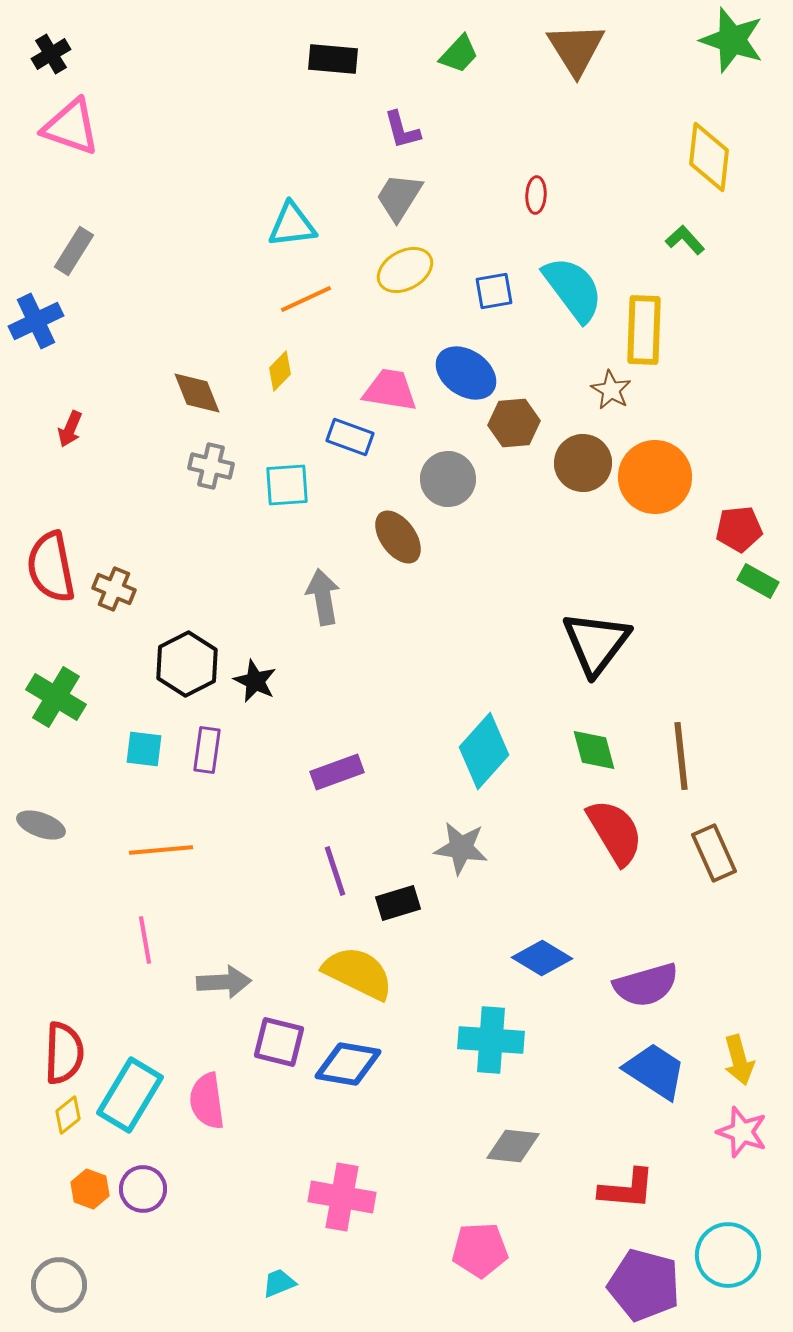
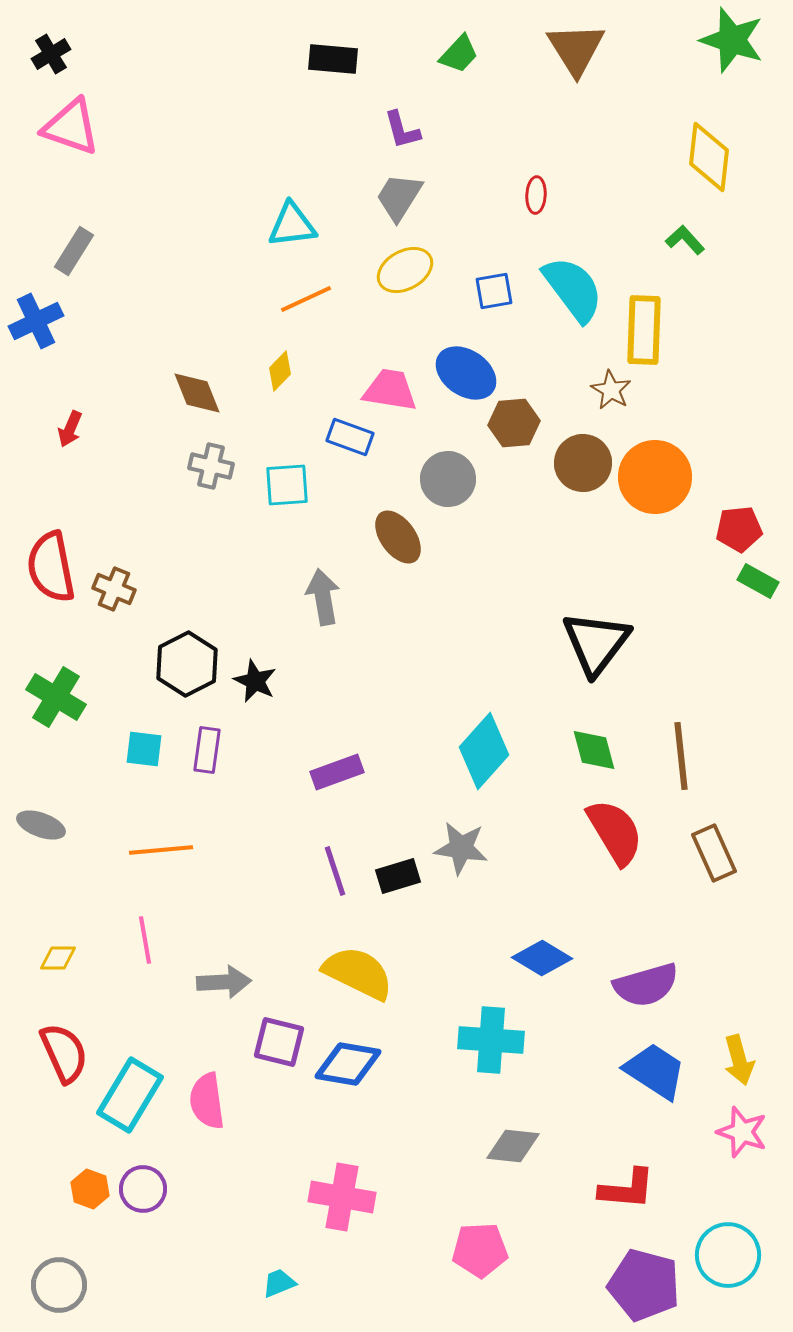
black rectangle at (398, 903): moved 27 px up
red semicircle at (64, 1053): rotated 26 degrees counterclockwise
yellow diamond at (68, 1115): moved 10 px left, 157 px up; rotated 39 degrees clockwise
